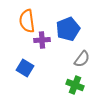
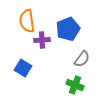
blue square: moved 2 px left
